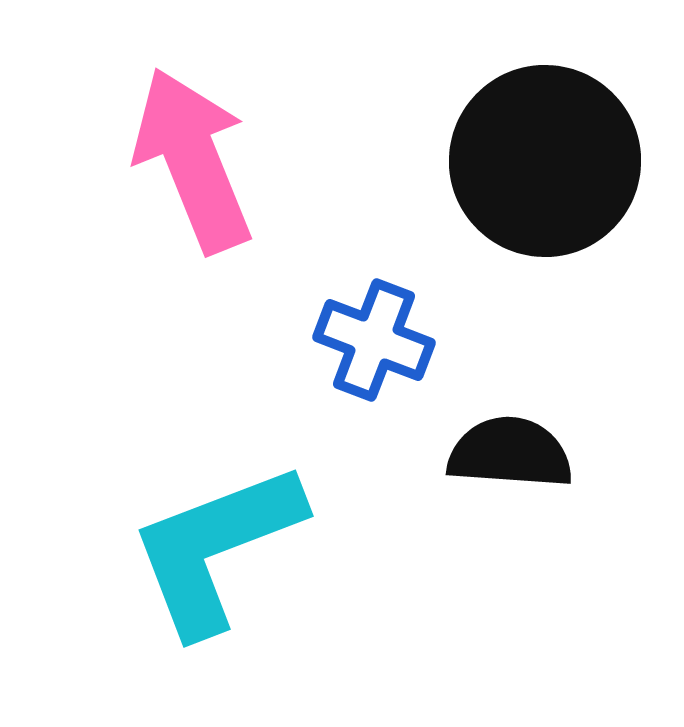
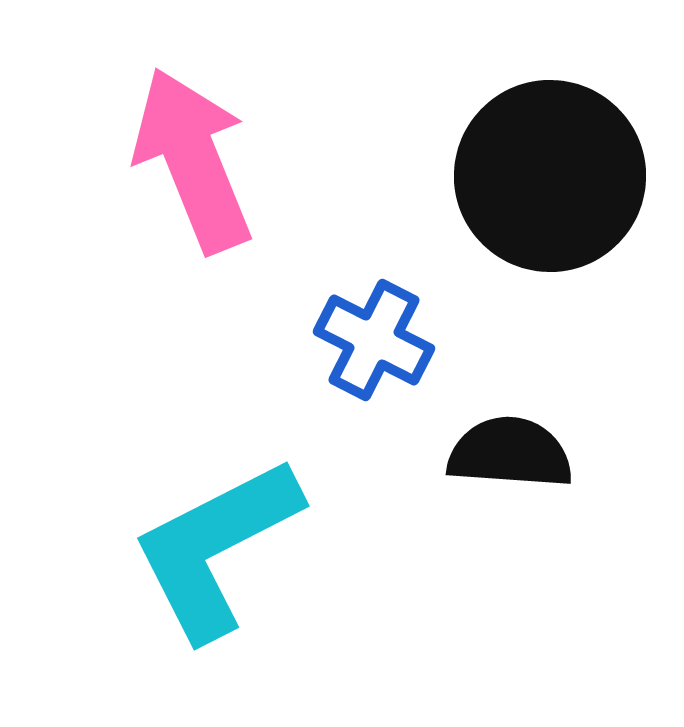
black circle: moved 5 px right, 15 px down
blue cross: rotated 6 degrees clockwise
cyan L-shape: rotated 6 degrees counterclockwise
